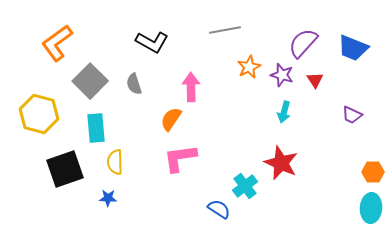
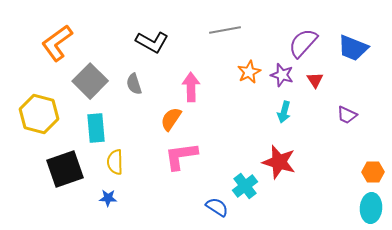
orange star: moved 5 px down
purple trapezoid: moved 5 px left
pink L-shape: moved 1 px right, 2 px up
red star: moved 2 px left, 1 px up; rotated 8 degrees counterclockwise
blue semicircle: moved 2 px left, 2 px up
